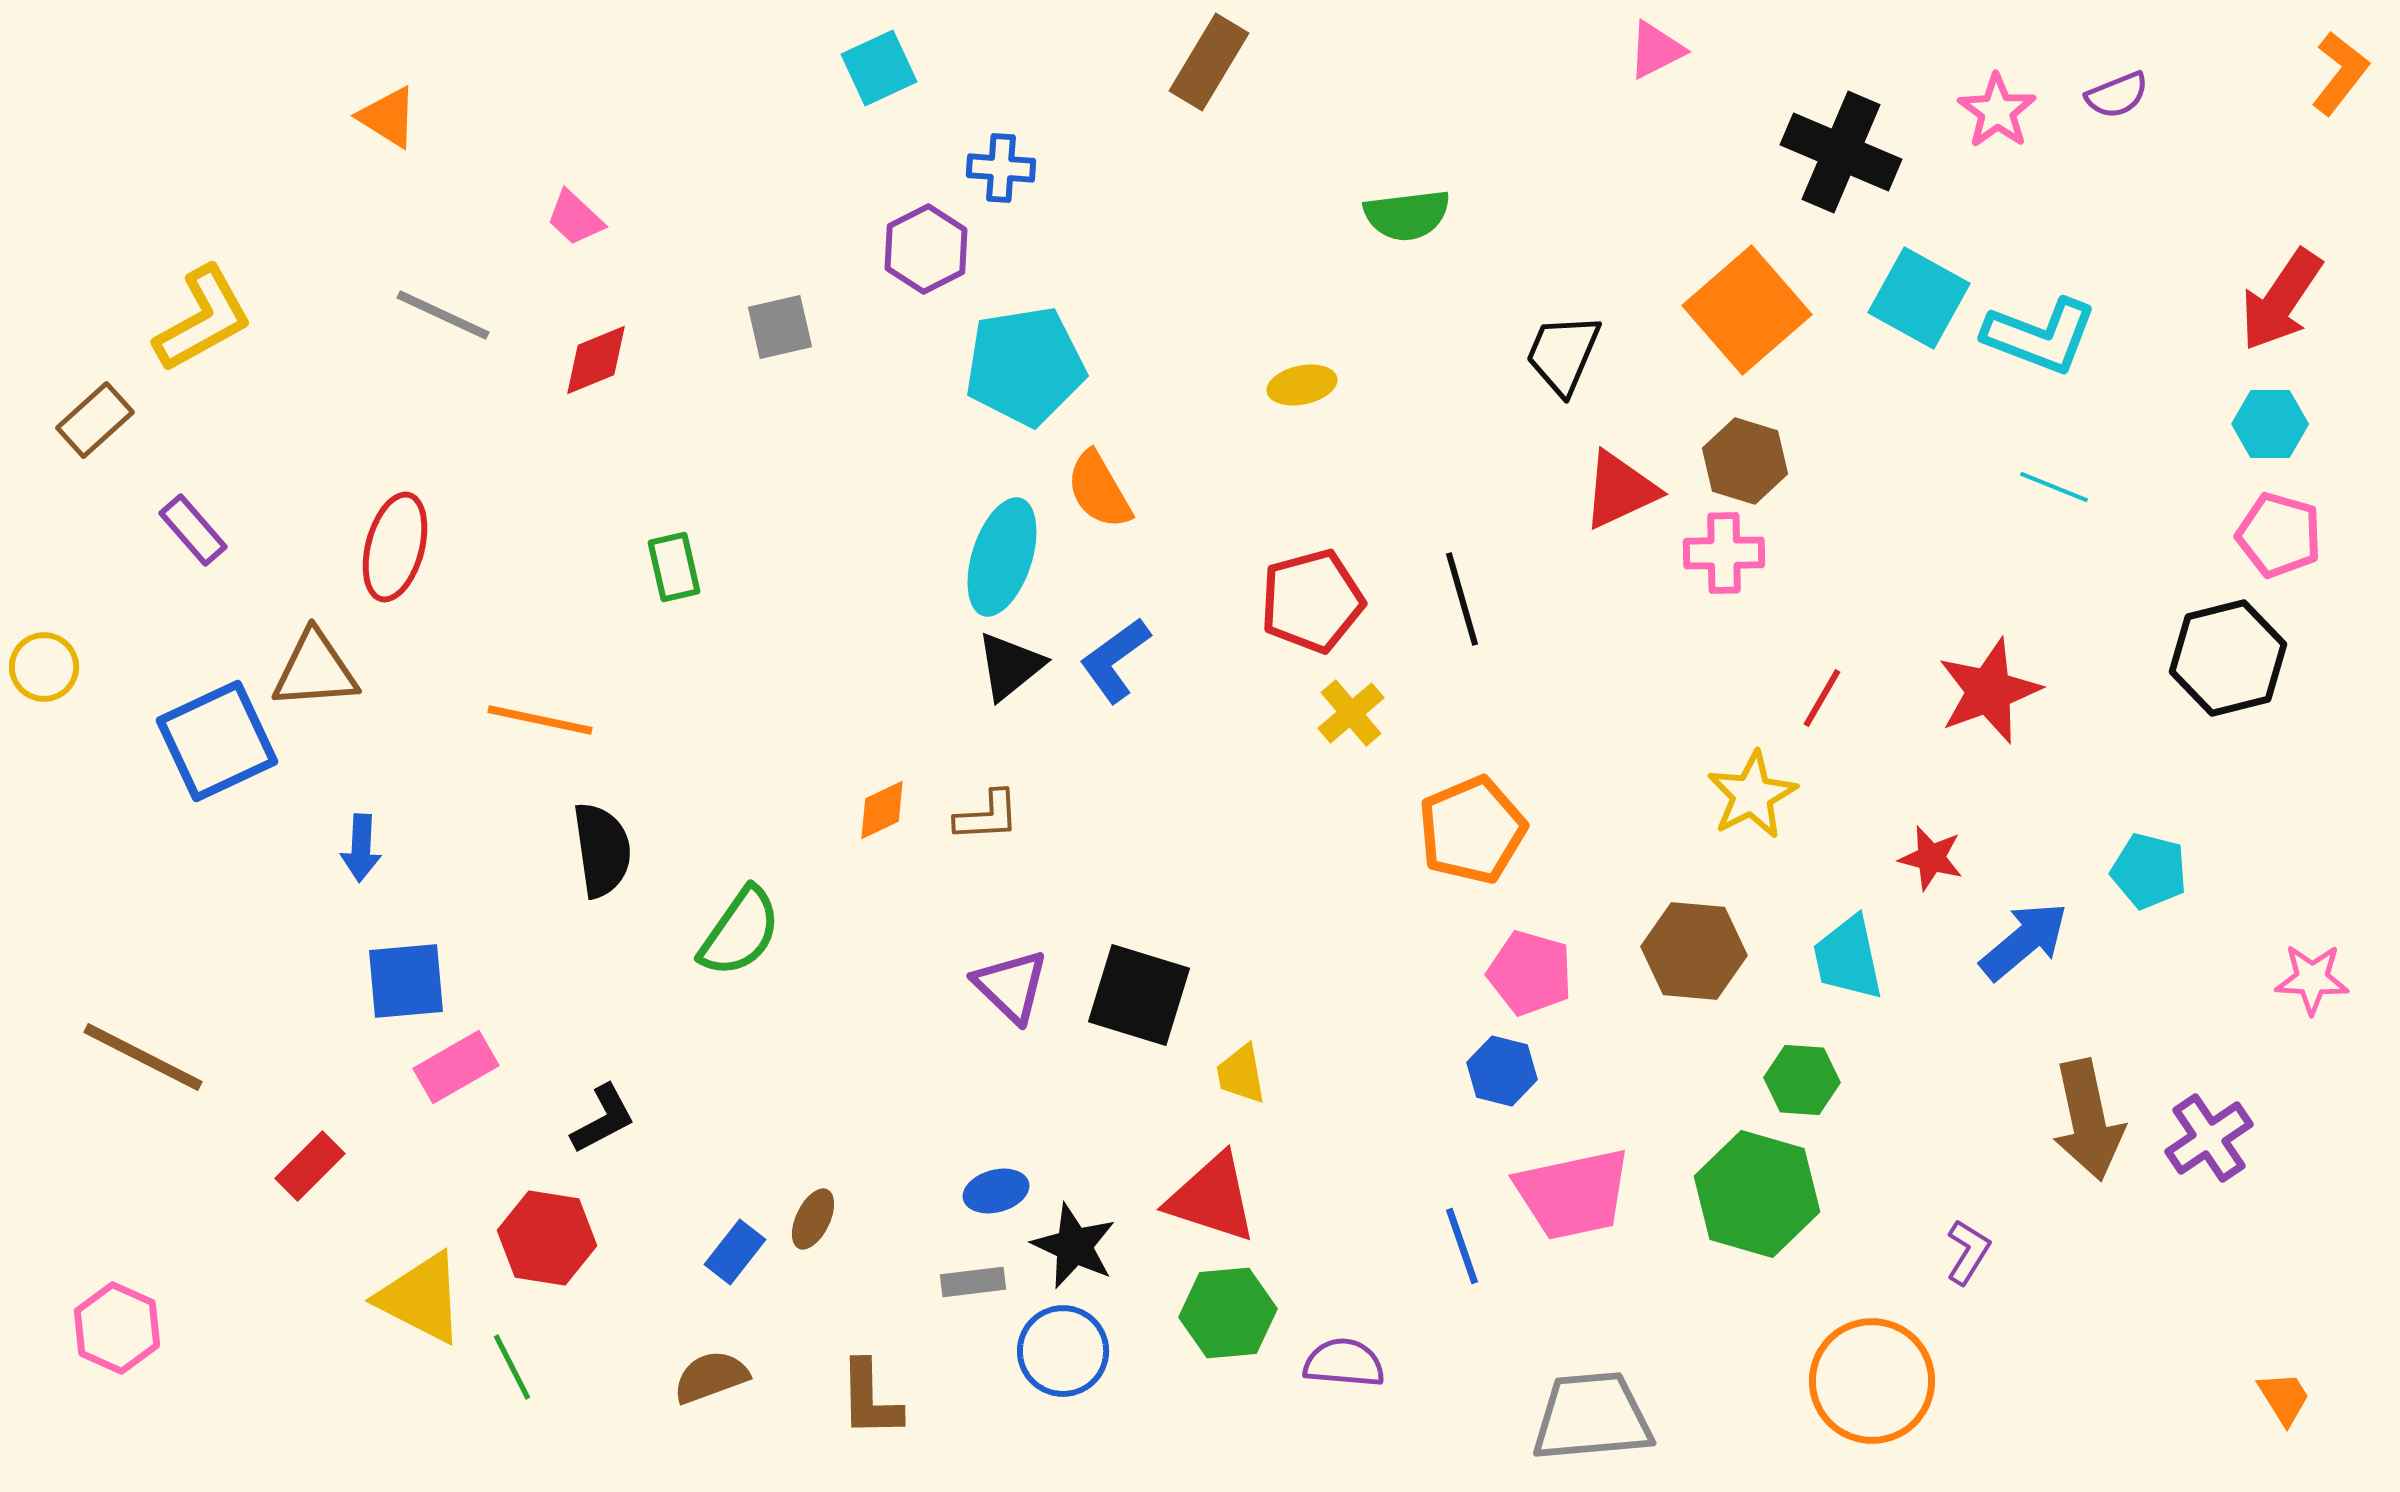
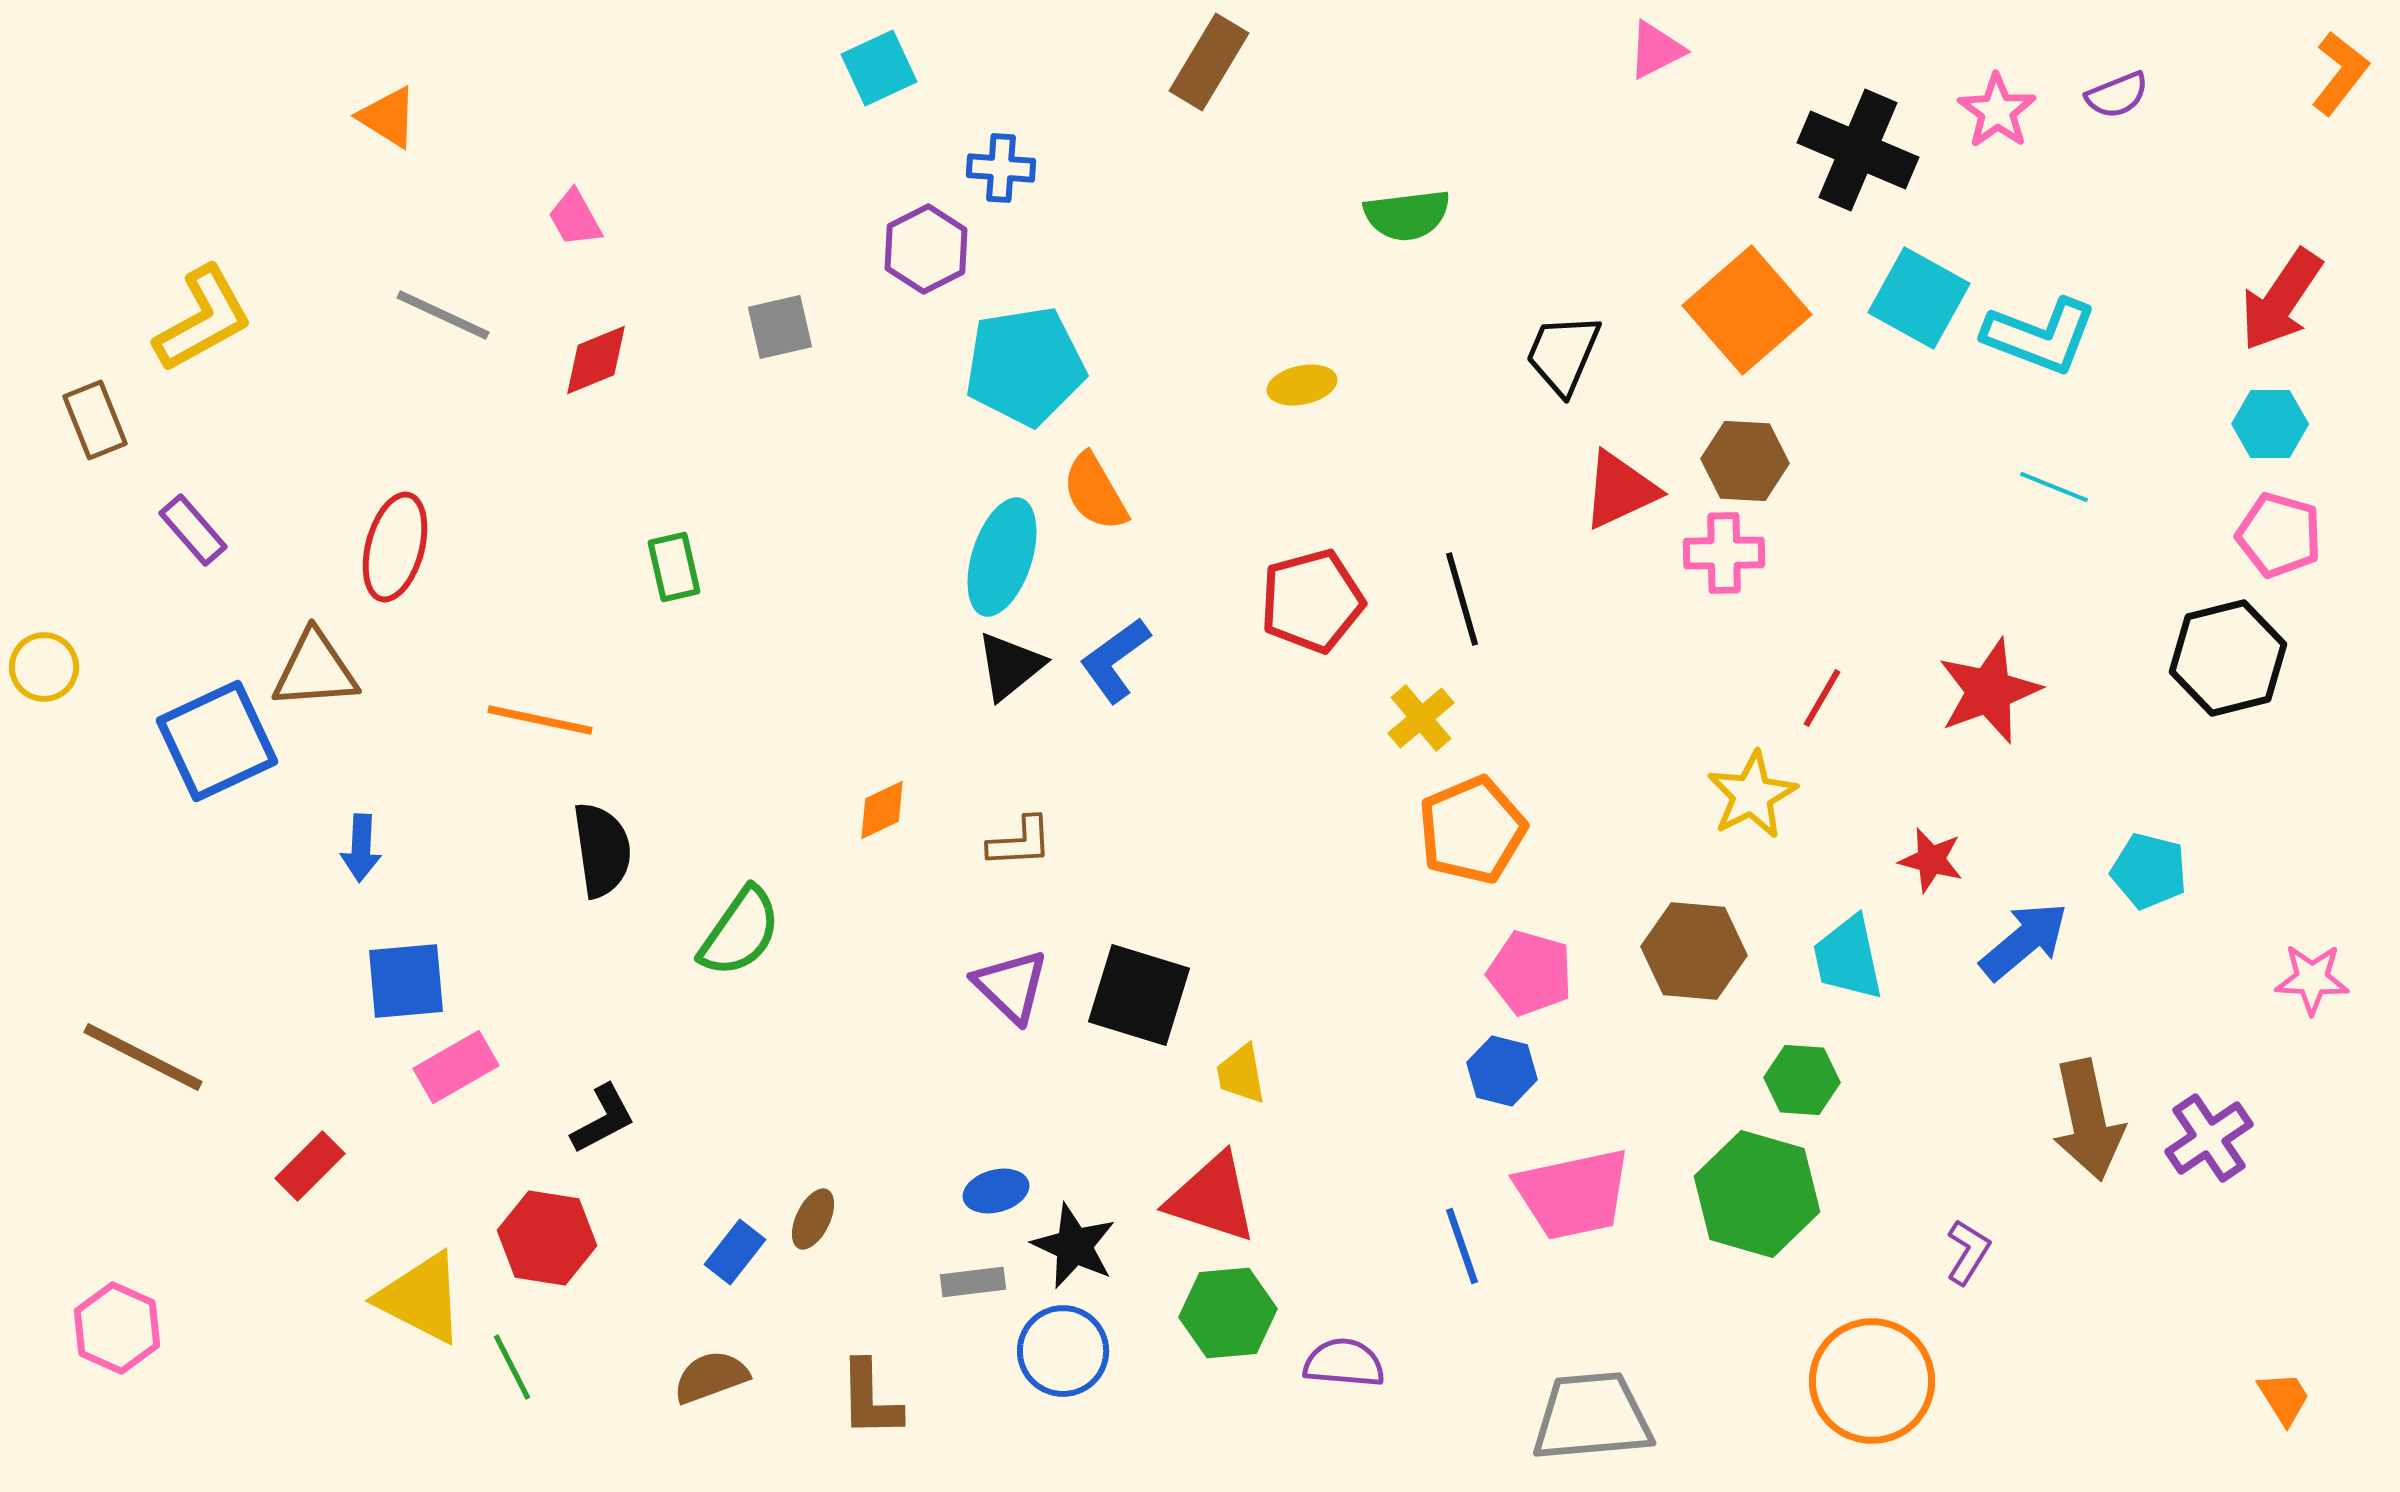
black cross at (1841, 152): moved 17 px right, 2 px up
pink trapezoid at (575, 218): rotated 18 degrees clockwise
brown rectangle at (95, 420): rotated 70 degrees counterclockwise
brown hexagon at (1745, 461): rotated 14 degrees counterclockwise
orange semicircle at (1099, 490): moved 4 px left, 2 px down
yellow cross at (1351, 713): moved 70 px right, 5 px down
brown L-shape at (987, 816): moved 33 px right, 26 px down
red star at (1931, 858): moved 2 px down
